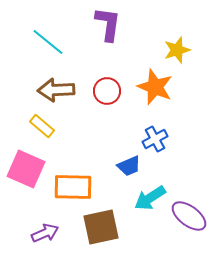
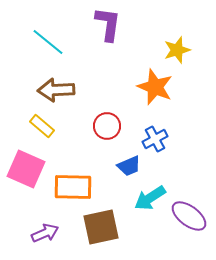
red circle: moved 35 px down
